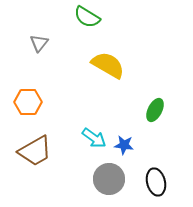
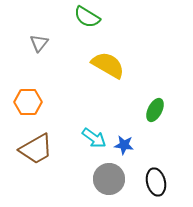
brown trapezoid: moved 1 px right, 2 px up
